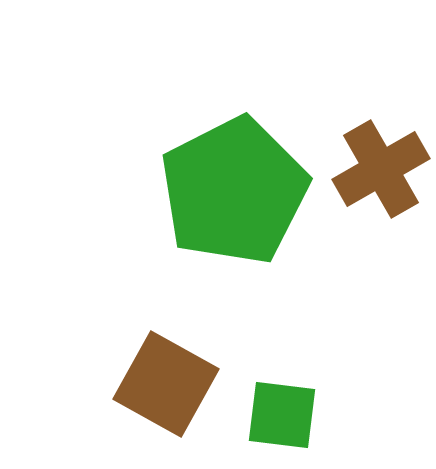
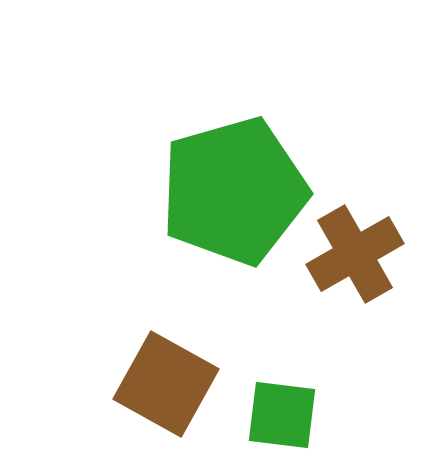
brown cross: moved 26 px left, 85 px down
green pentagon: rotated 11 degrees clockwise
